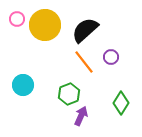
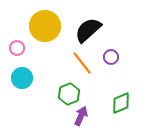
pink circle: moved 29 px down
yellow circle: moved 1 px down
black semicircle: moved 3 px right
orange line: moved 2 px left, 1 px down
cyan circle: moved 1 px left, 7 px up
green diamond: rotated 35 degrees clockwise
